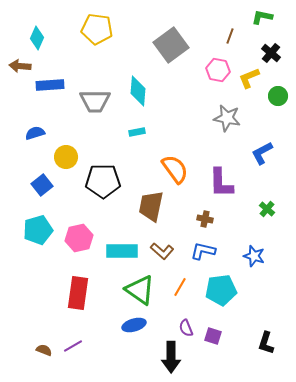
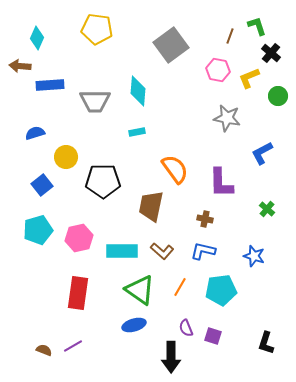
green L-shape at (262, 17): moved 5 px left, 9 px down; rotated 60 degrees clockwise
